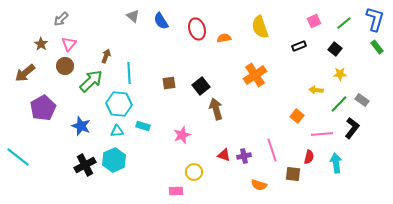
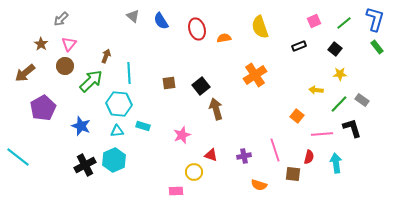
black L-shape at (352, 128): rotated 55 degrees counterclockwise
pink line at (272, 150): moved 3 px right
red triangle at (224, 155): moved 13 px left
